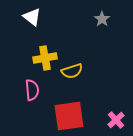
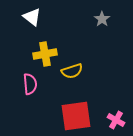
yellow cross: moved 4 px up
pink semicircle: moved 2 px left, 6 px up
red square: moved 7 px right
pink cross: rotated 18 degrees counterclockwise
